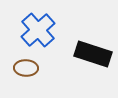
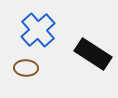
black rectangle: rotated 15 degrees clockwise
